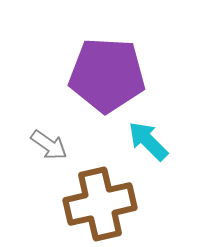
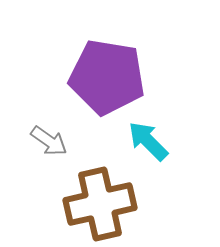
purple pentagon: moved 2 px down; rotated 6 degrees clockwise
gray arrow: moved 4 px up
